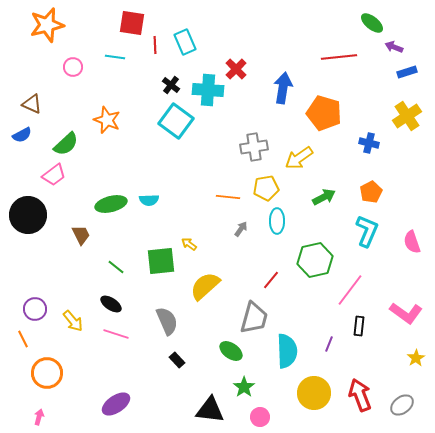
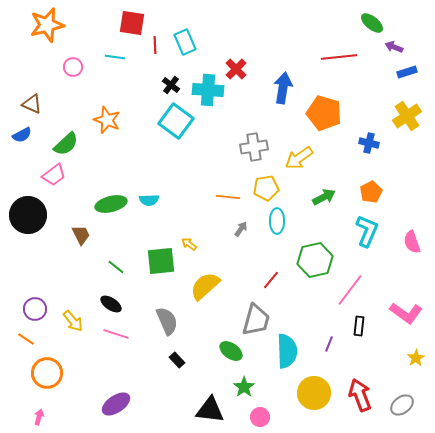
gray trapezoid at (254, 318): moved 2 px right, 2 px down
orange line at (23, 339): moved 3 px right; rotated 30 degrees counterclockwise
